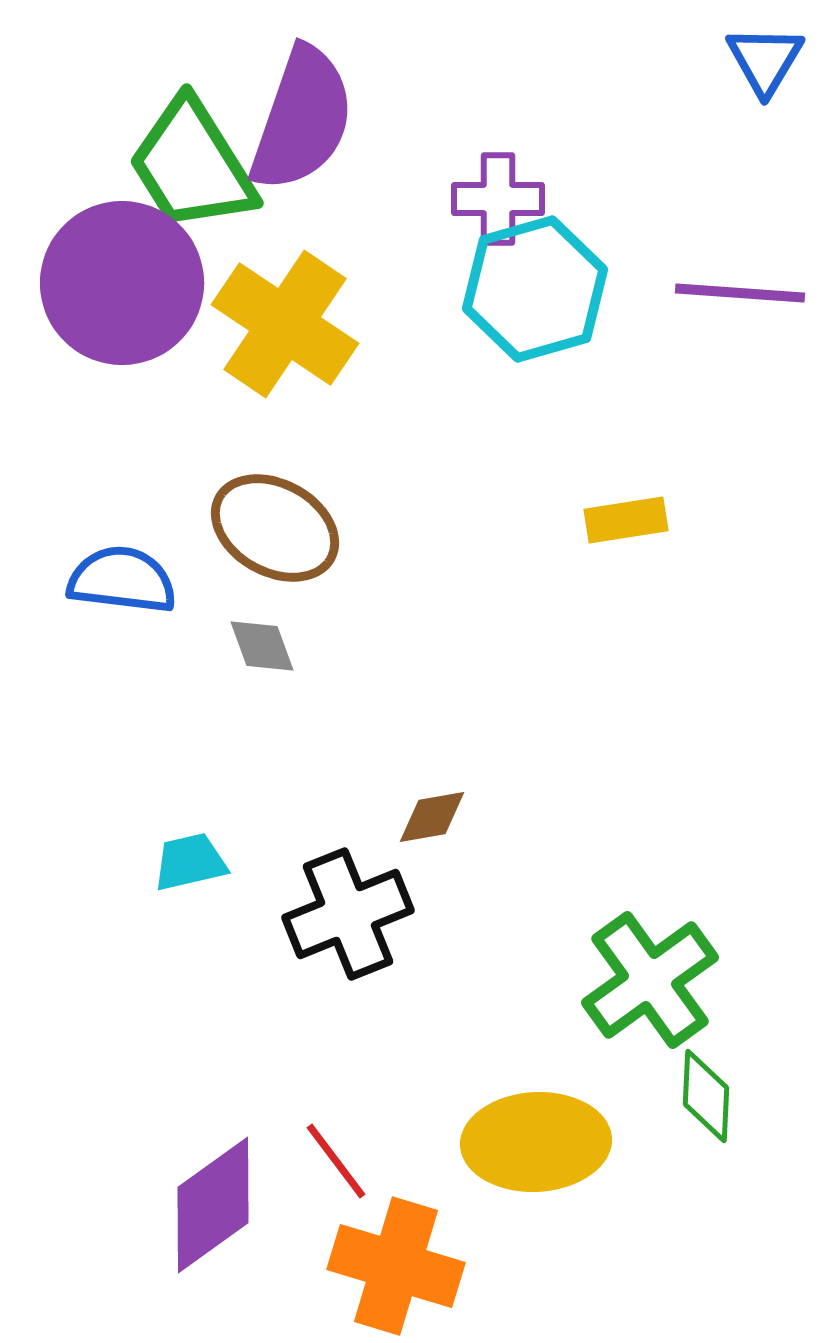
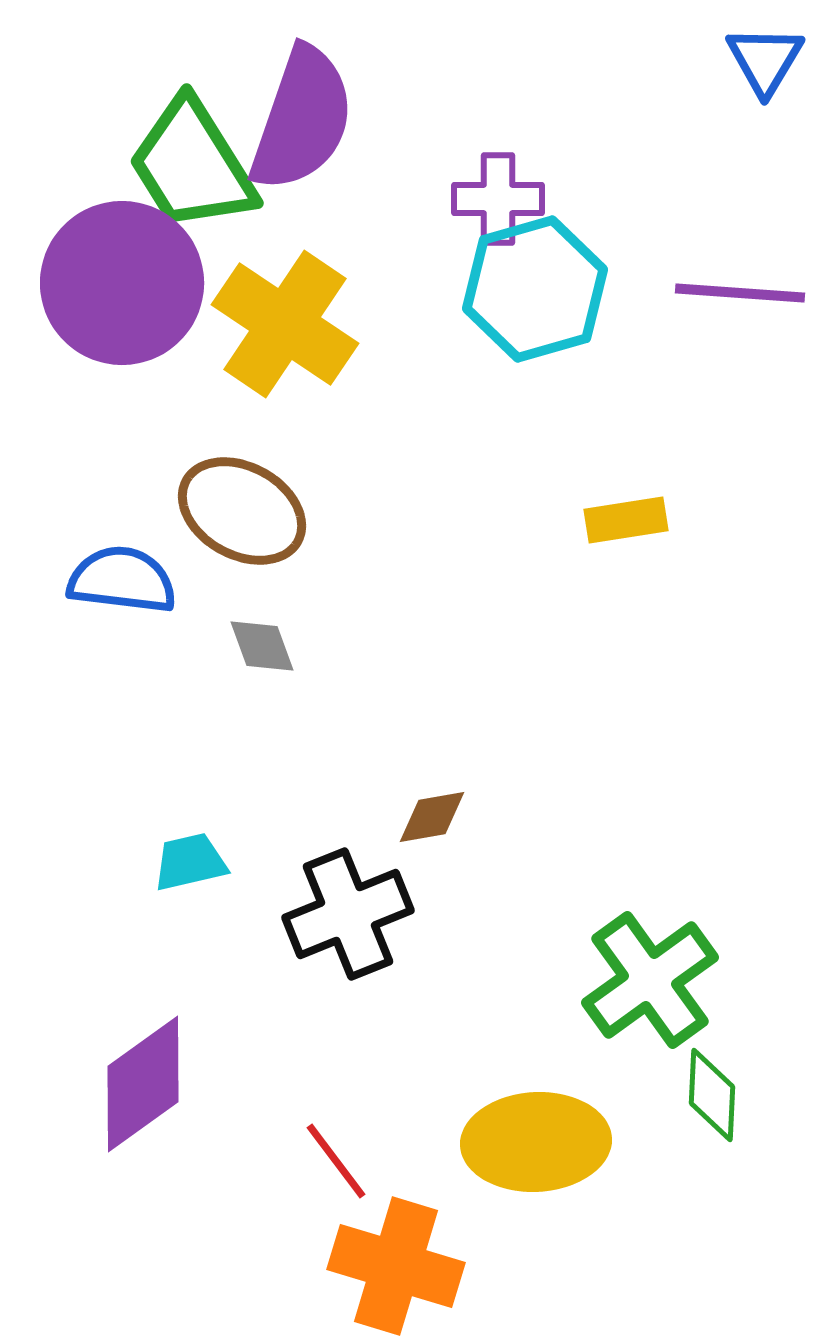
brown ellipse: moved 33 px left, 17 px up
green diamond: moved 6 px right, 1 px up
purple diamond: moved 70 px left, 121 px up
